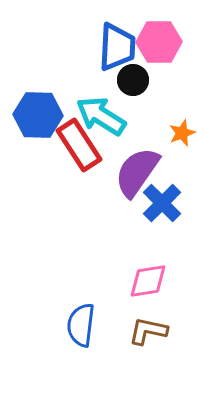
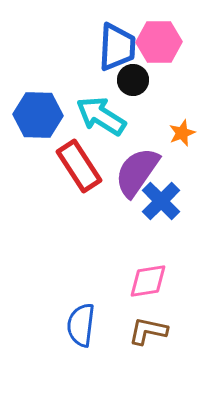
red rectangle: moved 21 px down
blue cross: moved 1 px left, 2 px up
